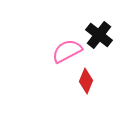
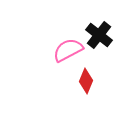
pink semicircle: moved 1 px right, 1 px up
